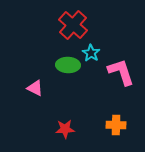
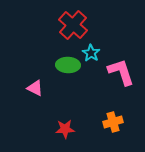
orange cross: moved 3 px left, 3 px up; rotated 18 degrees counterclockwise
